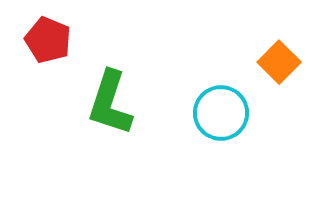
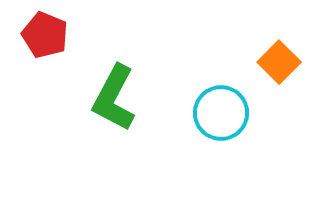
red pentagon: moved 3 px left, 5 px up
green L-shape: moved 4 px right, 5 px up; rotated 10 degrees clockwise
